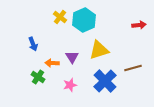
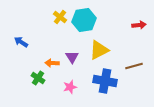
cyan hexagon: rotated 15 degrees clockwise
blue arrow: moved 12 px left, 2 px up; rotated 144 degrees clockwise
yellow triangle: rotated 10 degrees counterclockwise
brown line: moved 1 px right, 2 px up
green cross: moved 1 px down
blue cross: rotated 35 degrees counterclockwise
pink star: moved 2 px down
